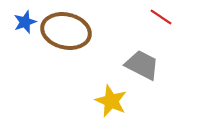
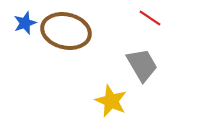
red line: moved 11 px left, 1 px down
blue star: moved 1 px down
gray trapezoid: rotated 33 degrees clockwise
